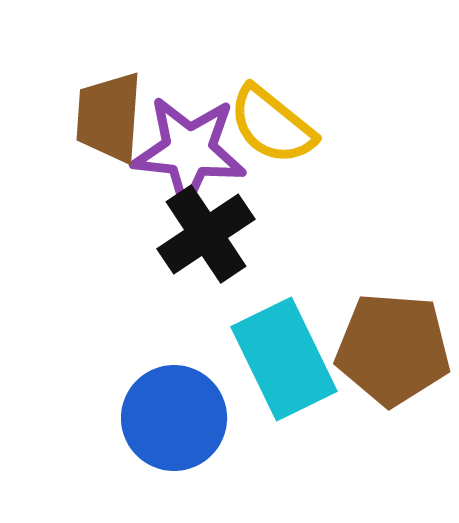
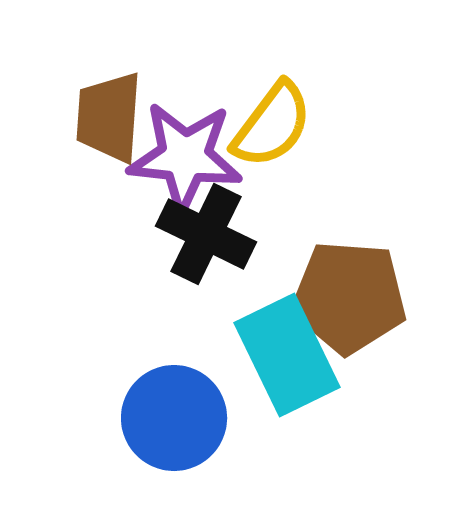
yellow semicircle: rotated 92 degrees counterclockwise
purple star: moved 4 px left, 6 px down
black cross: rotated 30 degrees counterclockwise
brown pentagon: moved 44 px left, 52 px up
cyan rectangle: moved 3 px right, 4 px up
